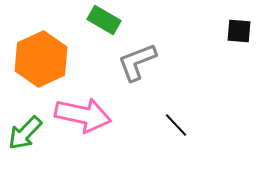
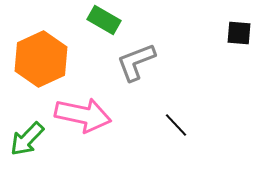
black square: moved 2 px down
gray L-shape: moved 1 px left
green arrow: moved 2 px right, 6 px down
